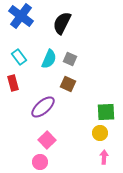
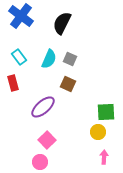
yellow circle: moved 2 px left, 1 px up
